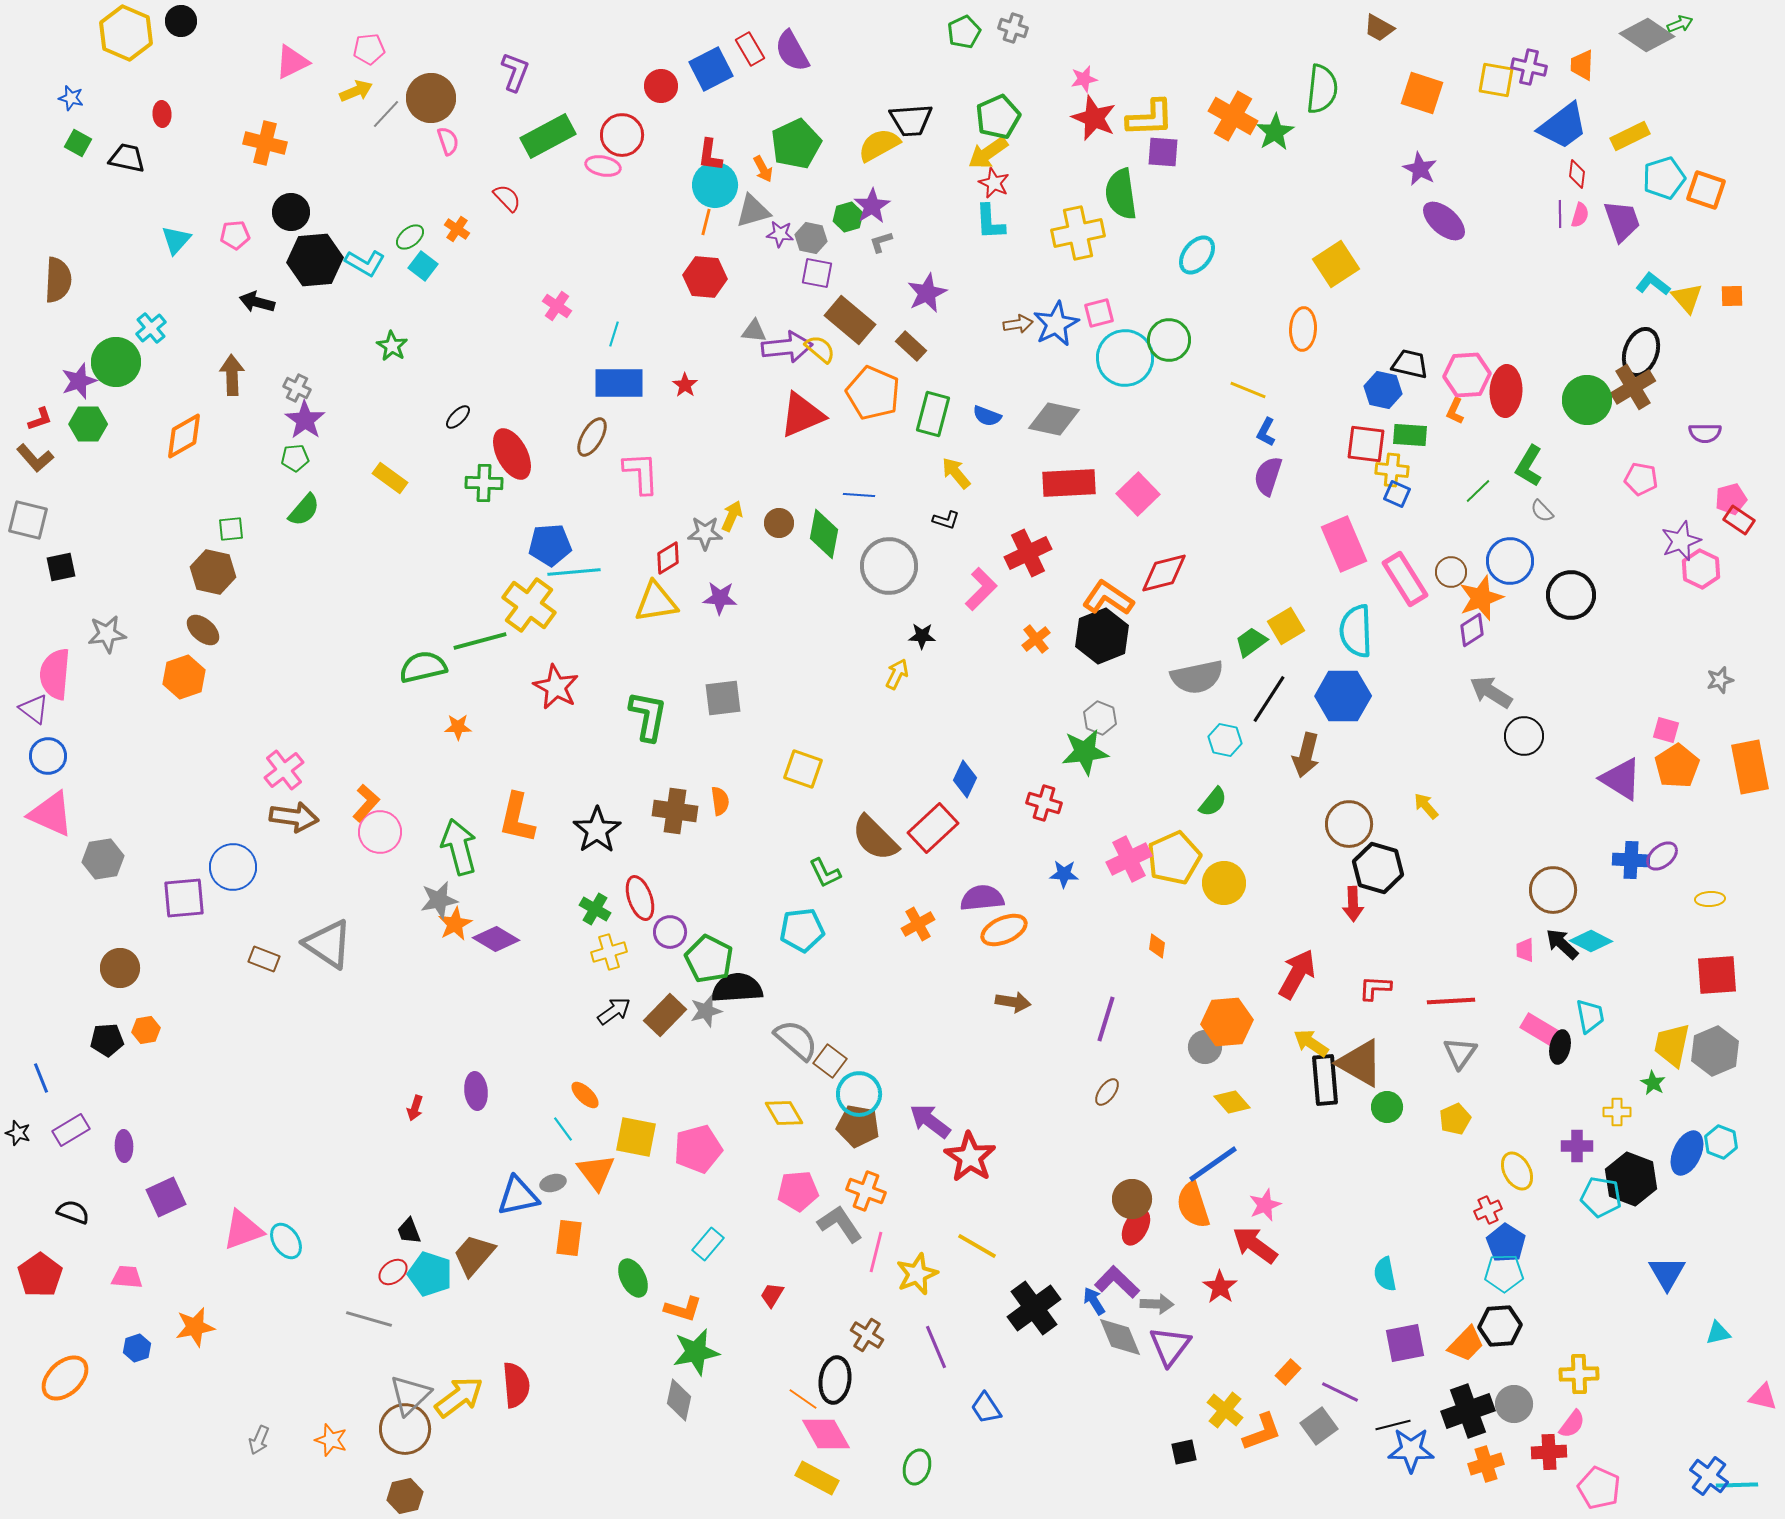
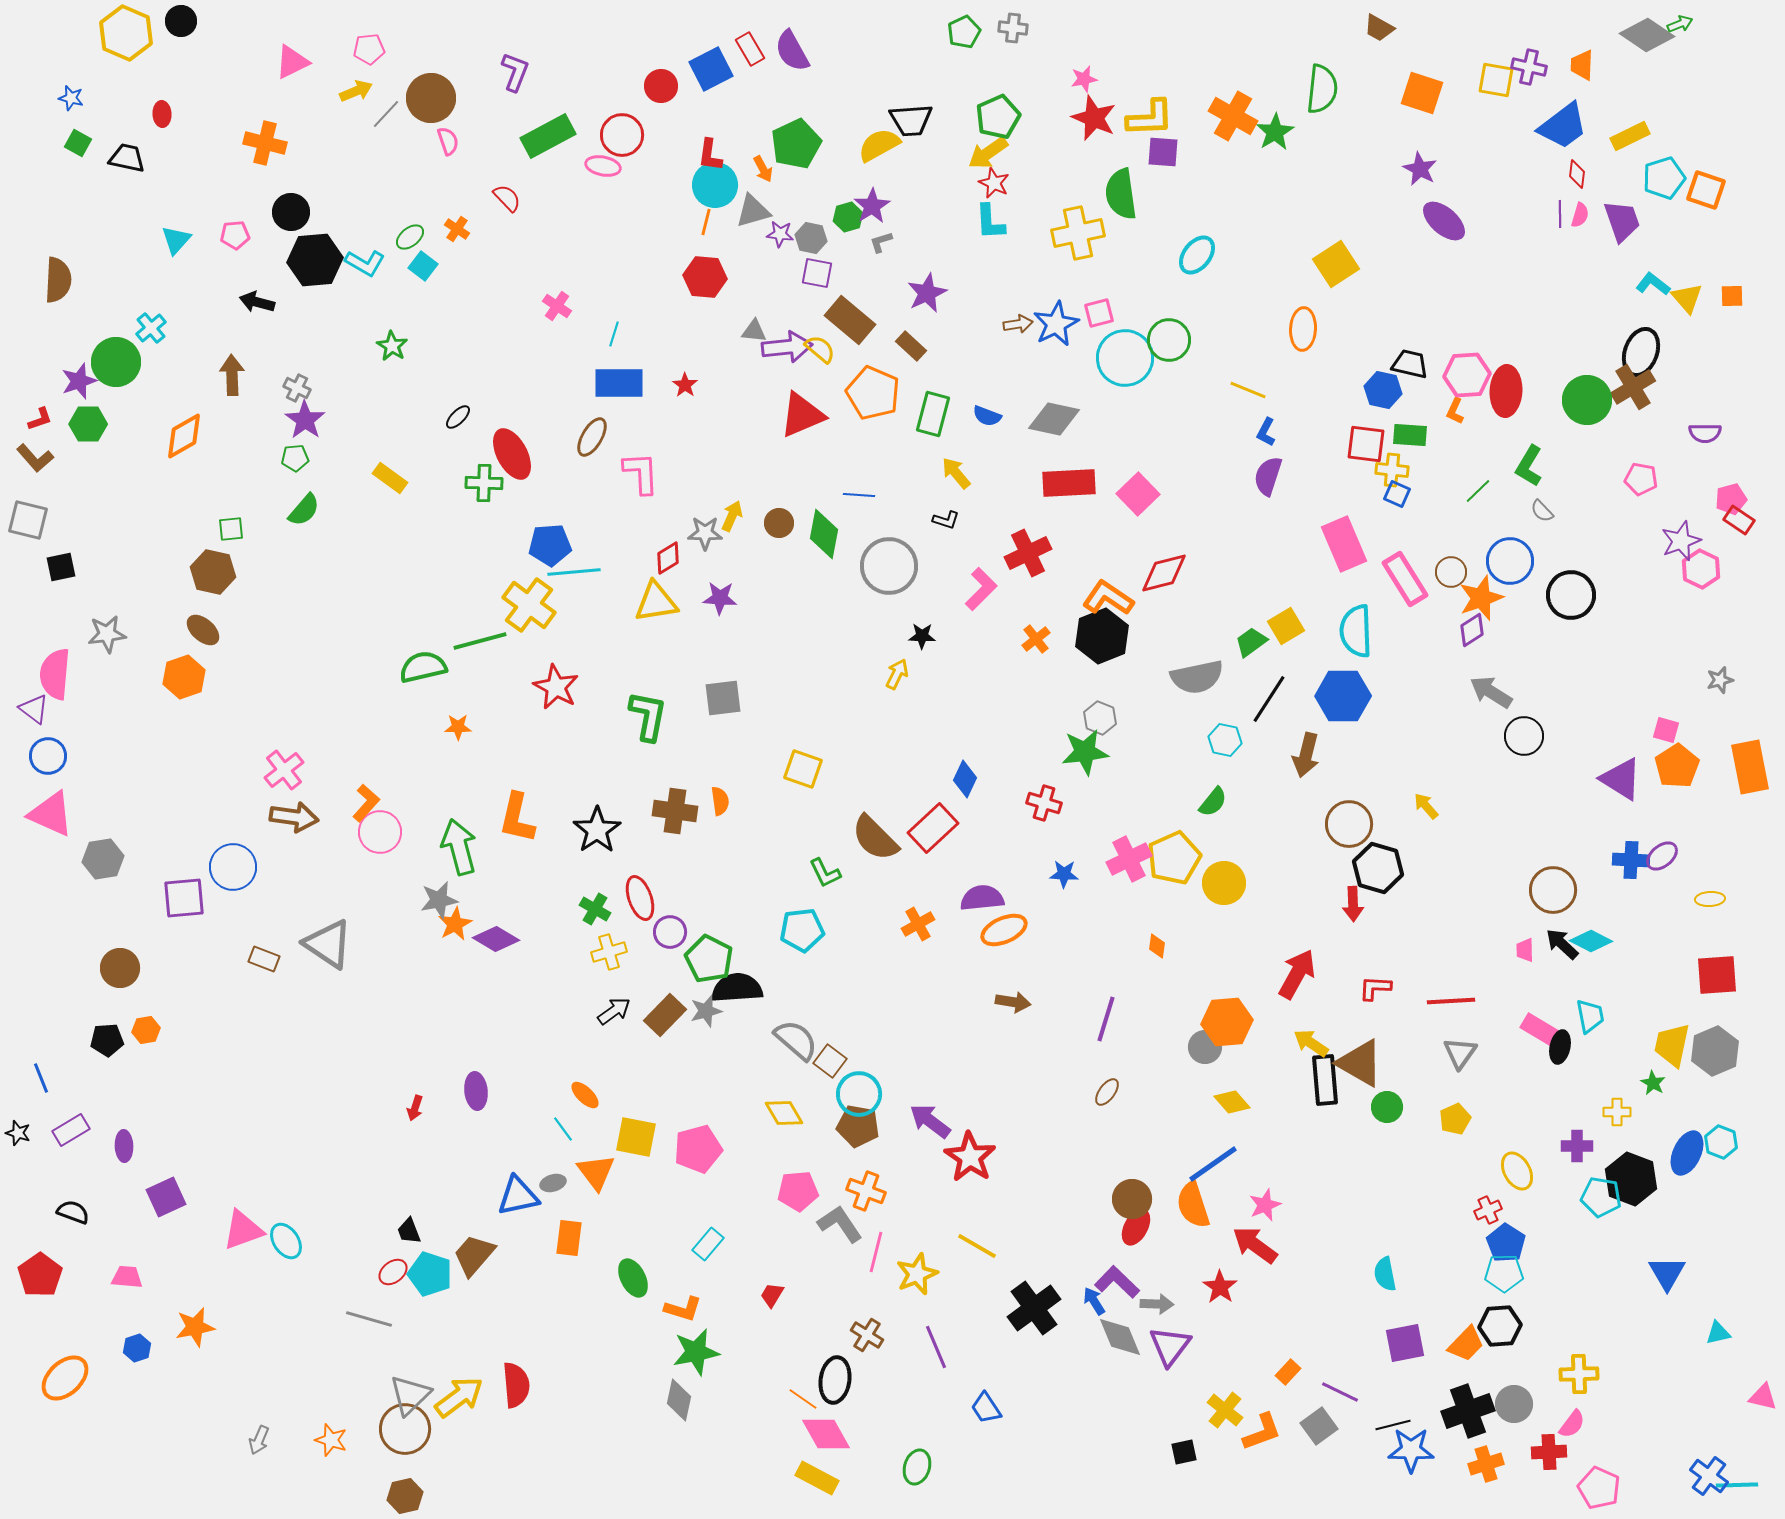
gray cross at (1013, 28): rotated 12 degrees counterclockwise
